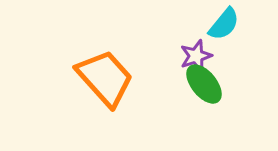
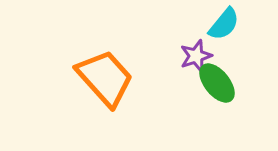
green ellipse: moved 13 px right, 1 px up
